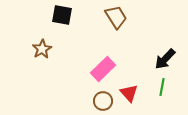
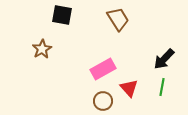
brown trapezoid: moved 2 px right, 2 px down
black arrow: moved 1 px left
pink rectangle: rotated 15 degrees clockwise
red triangle: moved 5 px up
